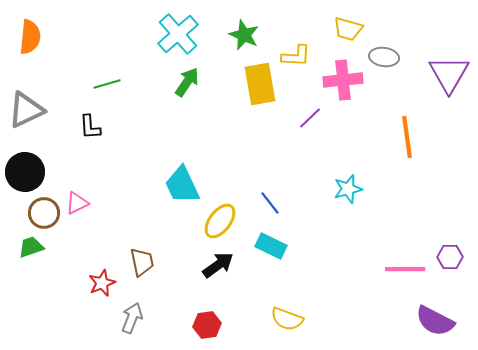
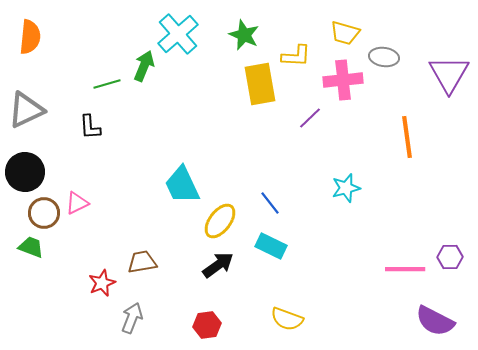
yellow trapezoid: moved 3 px left, 4 px down
green arrow: moved 43 px left, 16 px up; rotated 12 degrees counterclockwise
cyan star: moved 2 px left, 1 px up
green trapezoid: rotated 40 degrees clockwise
brown trapezoid: rotated 88 degrees counterclockwise
